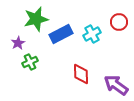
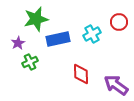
blue rectangle: moved 3 px left, 5 px down; rotated 15 degrees clockwise
